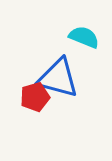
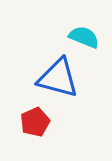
red pentagon: moved 25 px down; rotated 8 degrees counterclockwise
